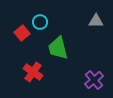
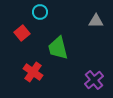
cyan circle: moved 10 px up
